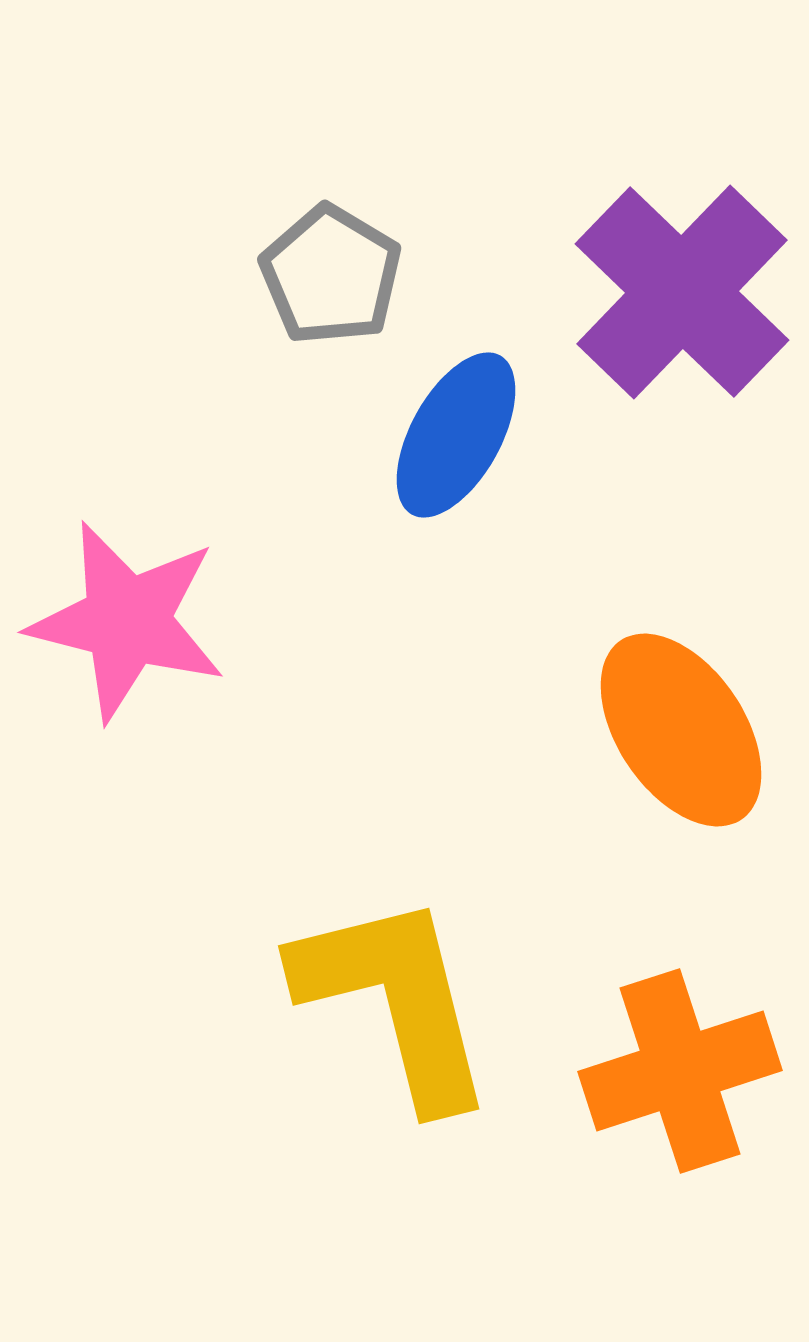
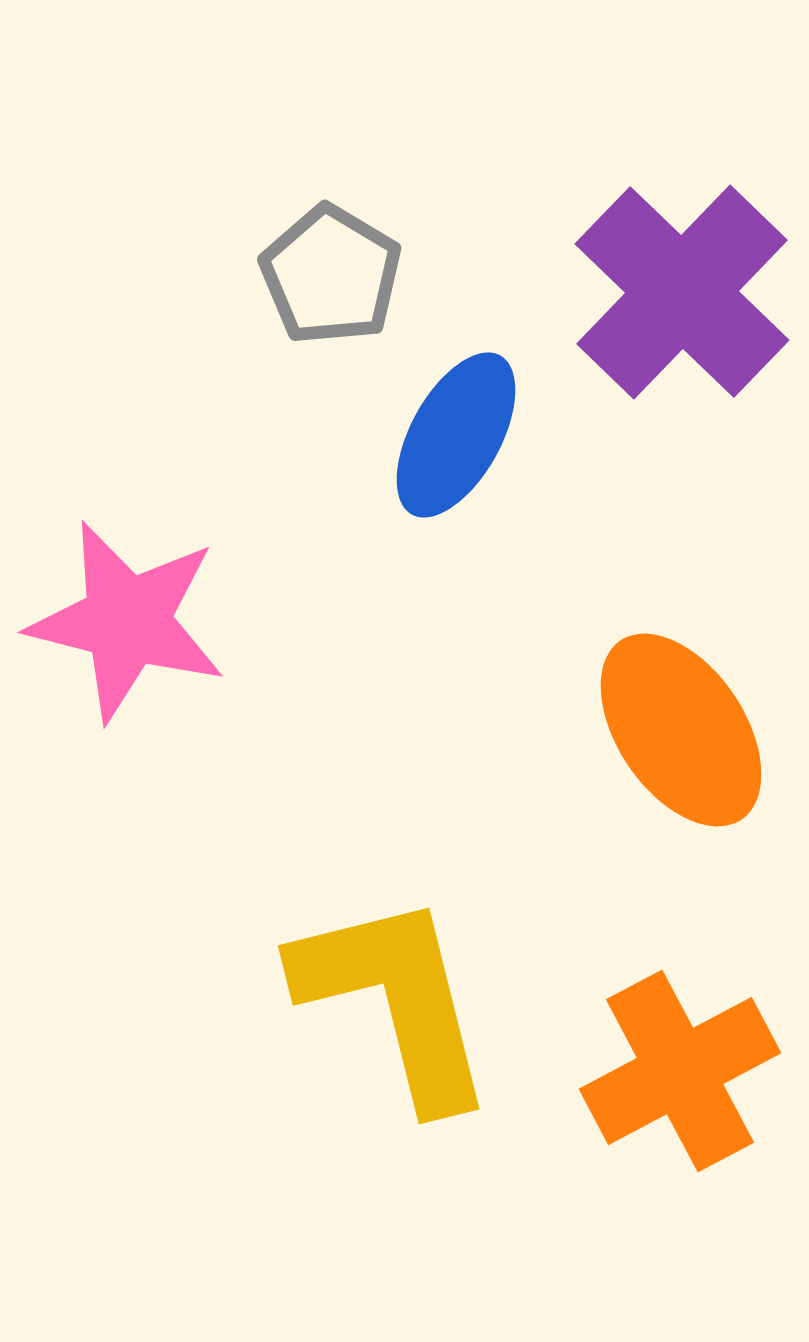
orange cross: rotated 10 degrees counterclockwise
